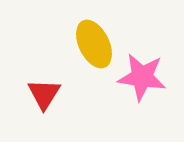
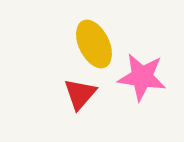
red triangle: moved 36 px right; rotated 9 degrees clockwise
